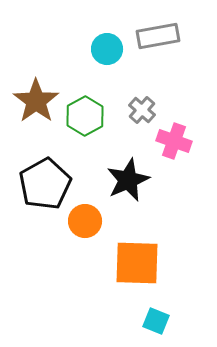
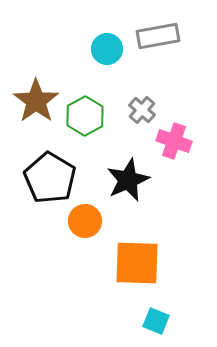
black pentagon: moved 5 px right, 6 px up; rotated 12 degrees counterclockwise
